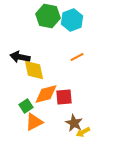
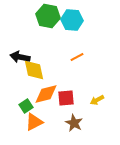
cyan hexagon: rotated 25 degrees clockwise
red square: moved 2 px right, 1 px down
yellow arrow: moved 14 px right, 32 px up
